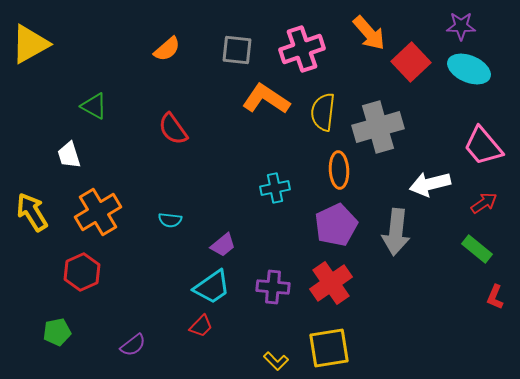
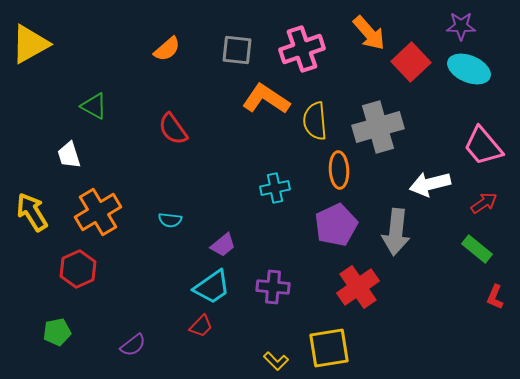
yellow semicircle: moved 8 px left, 9 px down; rotated 12 degrees counterclockwise
red hexagon: moved 4 px left, 3 px up
red cross: moved 27 px right, 4 px down
